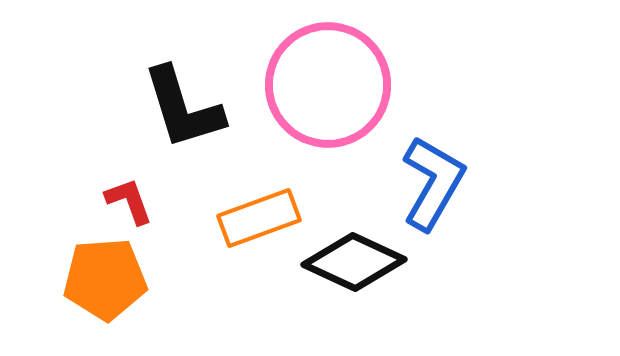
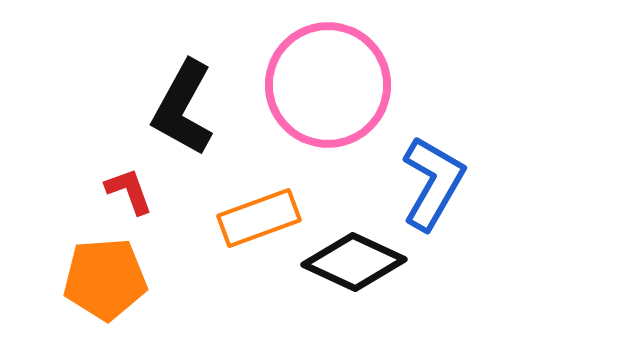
black L-shape: rotated 46 degrees clockwise
red L-shape: moved 10 px up
